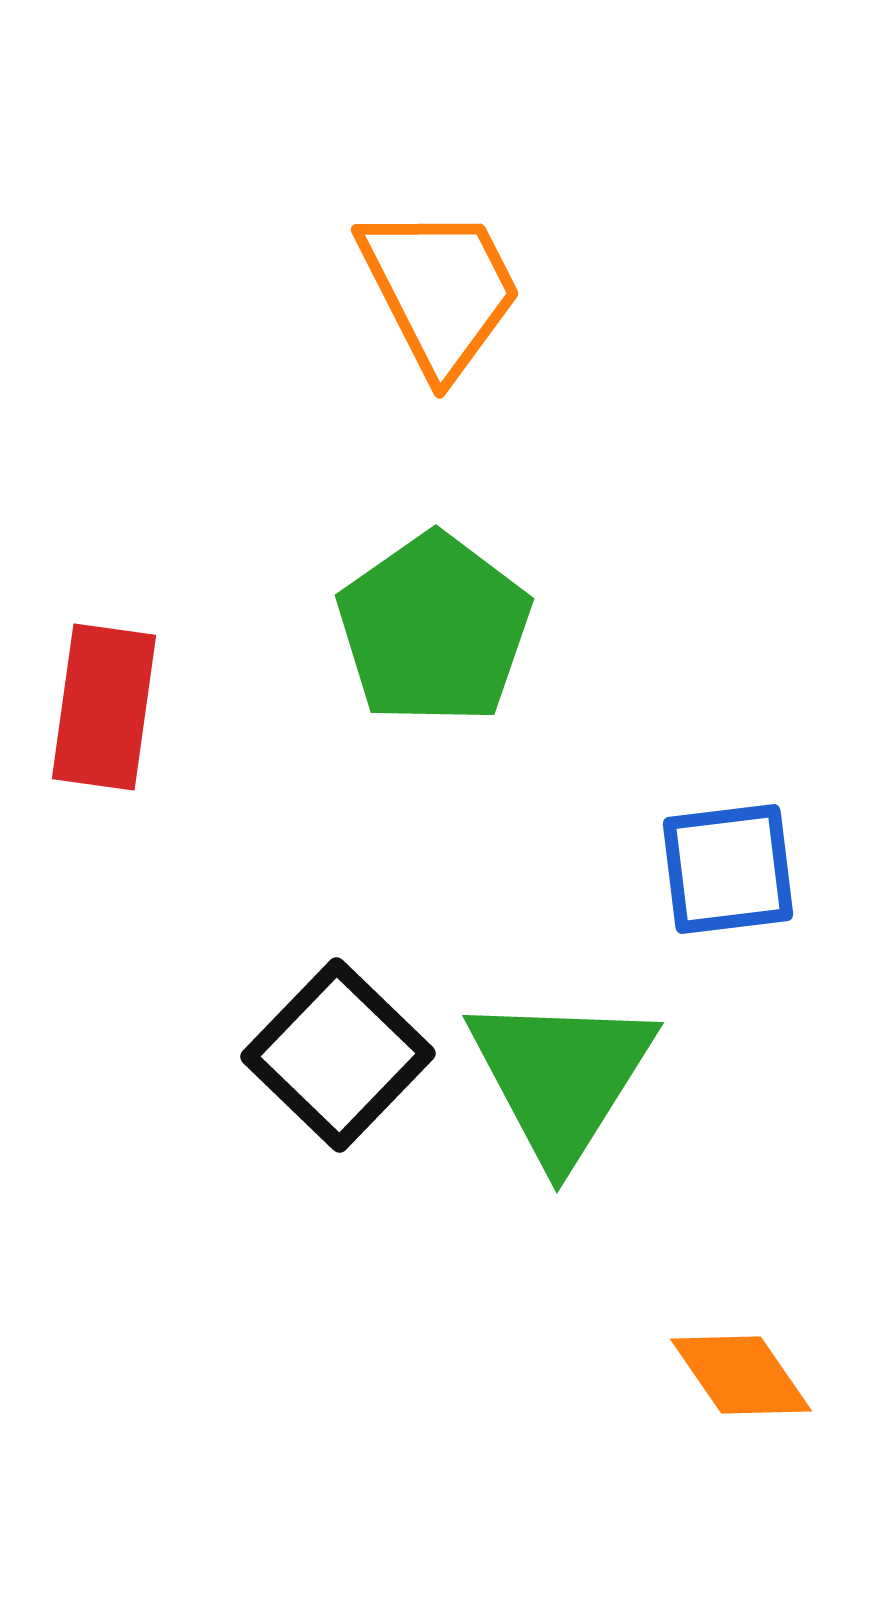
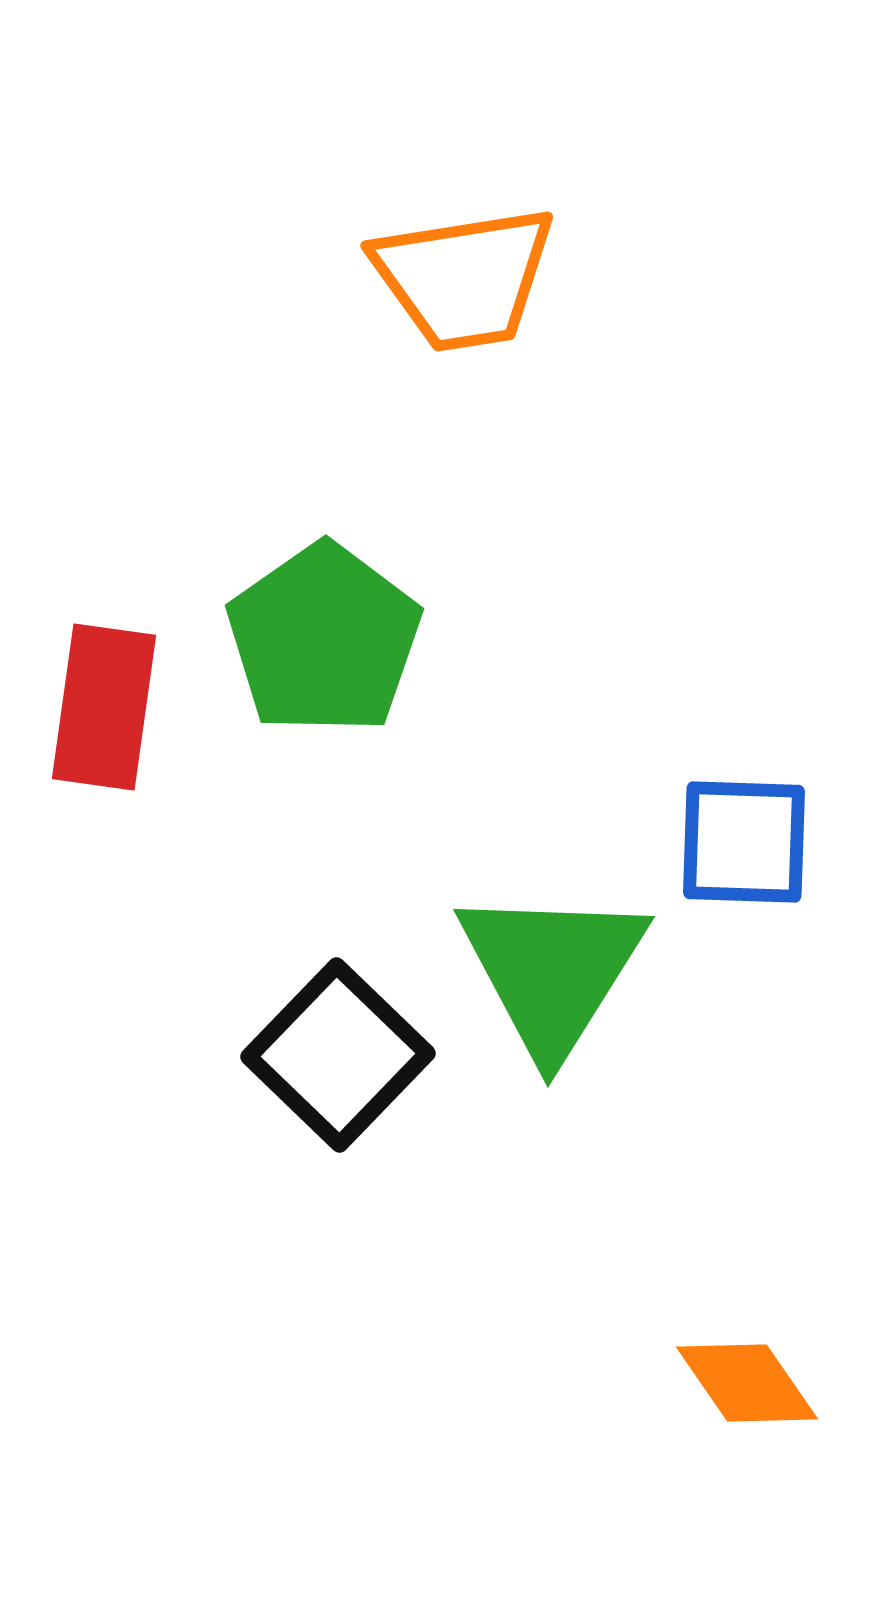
orange trapezoid: moved 24 px right, 12 px up; rotated 108 degrees clockwise
green pentagon: moved 110 px left, 10 px down
blue square: moved 16 px right, 27 px up; rotated 9 degrees clockwise
green triangle: moved 9 px left, 106 px up
orange diamond: moved 6 px right, 8 px down
